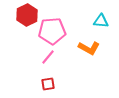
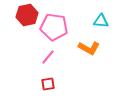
red hexagon: rotated 15 degrees clockwise
pink pentagon: moved 2 px right, 4 px up; rotated 12 degrees clockwise
